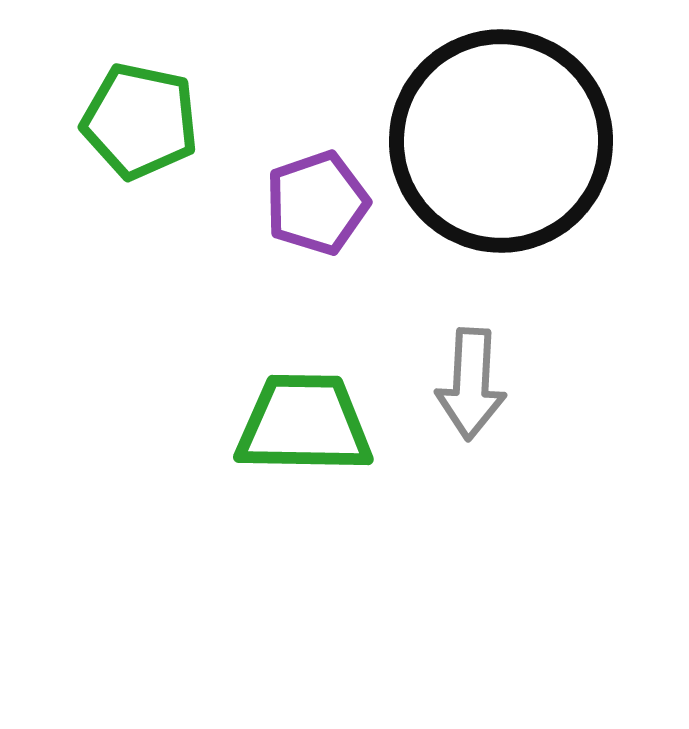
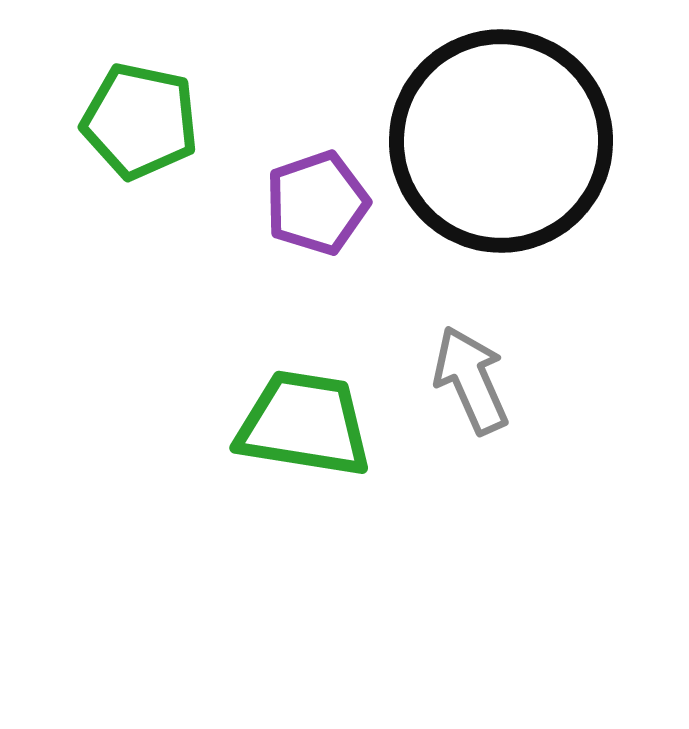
gray arrow: moved 4 px up; rotated 153 degrees clockwise
green trapezoid: rotated 8 degrees clockwise
